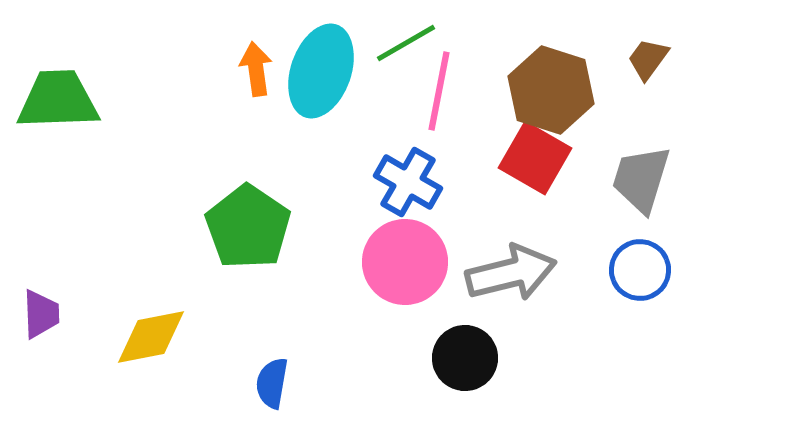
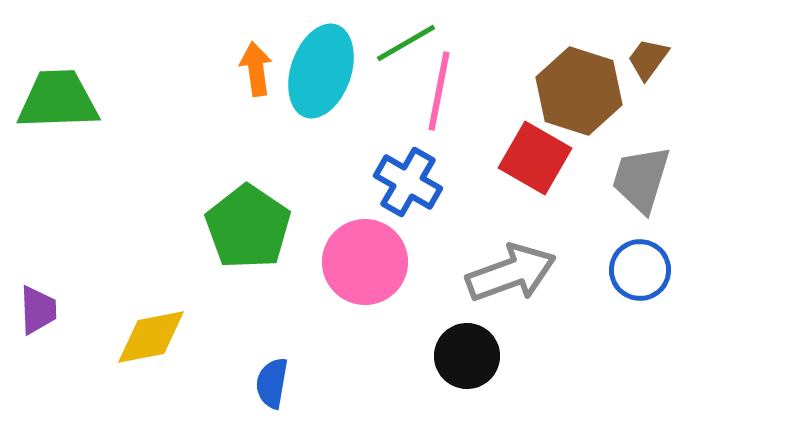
brown hexagon: moved 28 px right, 1 px down
pink circle: moved 40 px left
gray arrow: rotated 6 degrees counterclockwise
purple trapezoid: moved 3 px left, 4 px up
black circle: moved 2 px right, 2 px up
